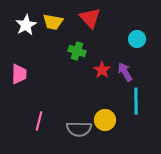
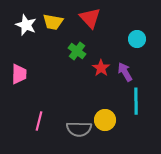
white star: rotated 20 degrees counterclockwise
green cross: rotated 18 degrees clockwise
red star: moved 1 px left, 2 px up
